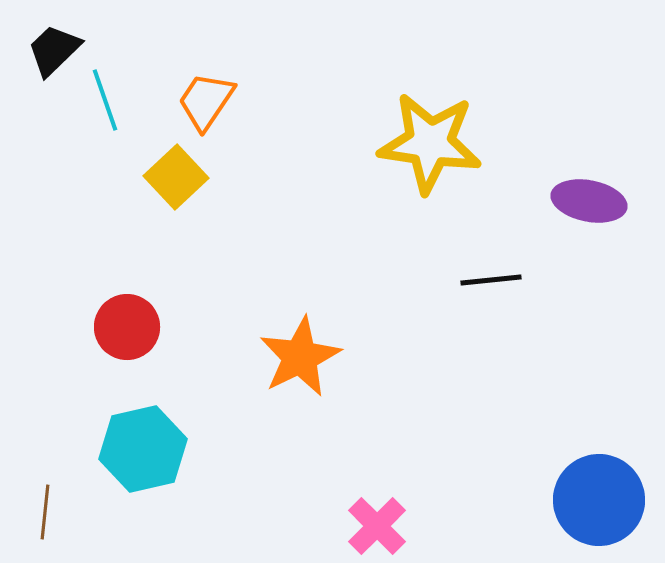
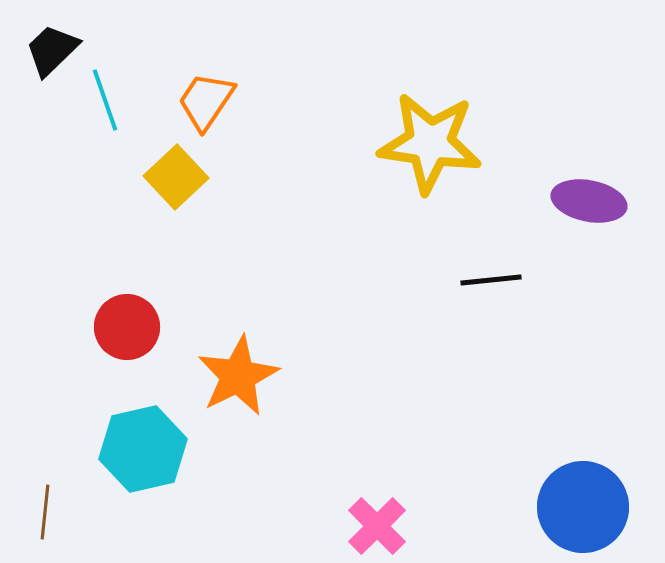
black trapezoid: moved 2 px left
orange star: moved 62 px left, 19 px down
blue circle: moved 16 px left, 7 px down
